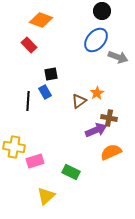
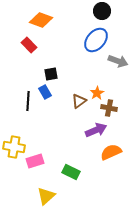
gray arrow: moved 4 px down
brown cross: moved 10 px up
